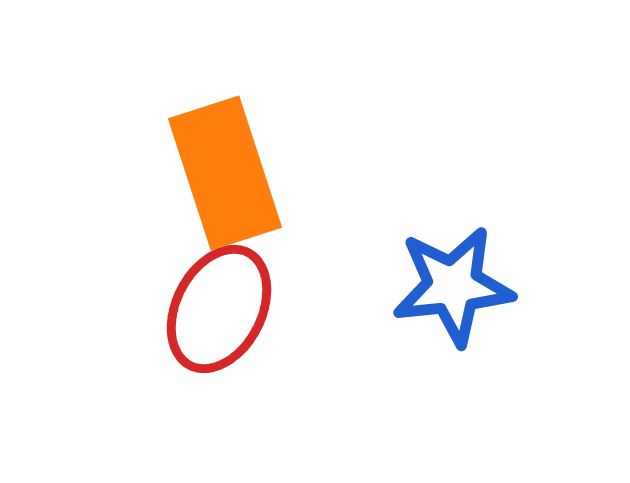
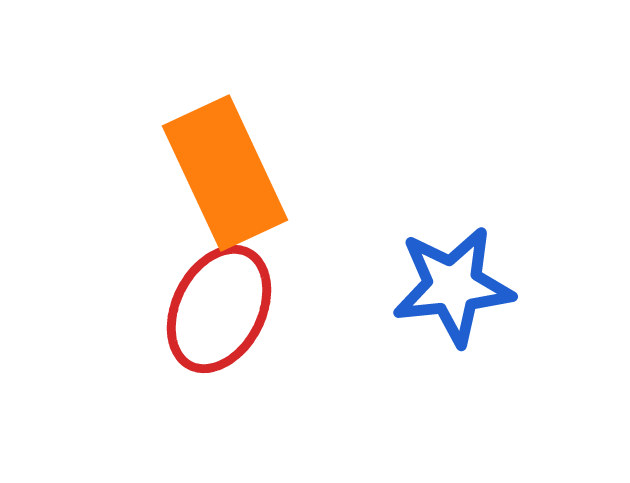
orange rectangle: rotated 7 degrees counterclockwise
